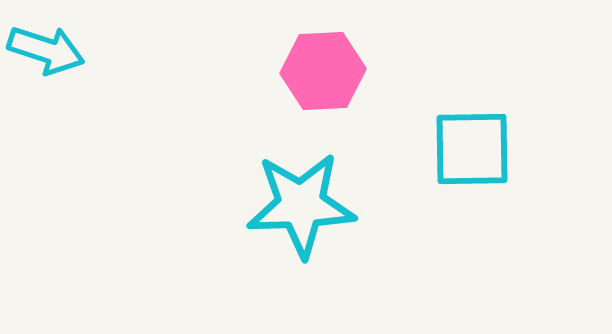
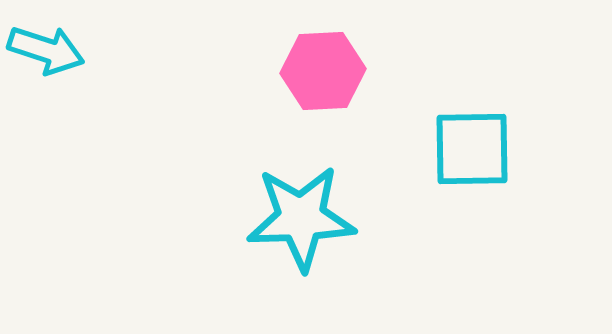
cyan star: moved 13 px down
